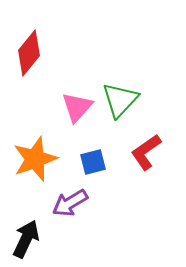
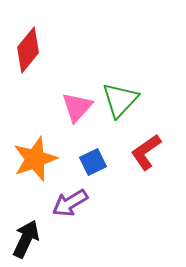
red diamond: moved 1 px left, 3 px up
blue square: rotated 12 degrees counterclockwise
